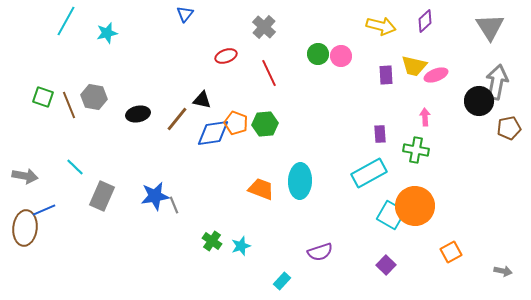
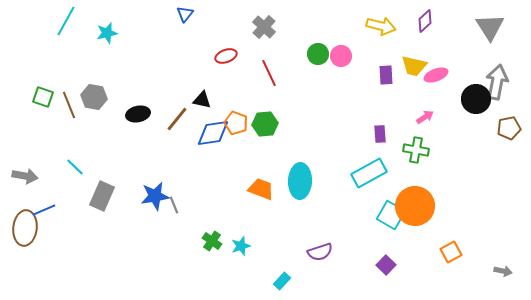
black circle at (479, 101): moved 3 px left, 2 px up
pink arrow at (425, 117): rotated 60 degrees clockwise
